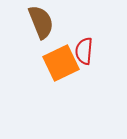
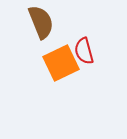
red semicircle: rotated 20 degrees counterclockwise
